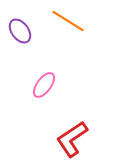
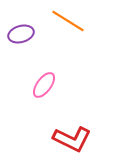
purple ellipse: moved 1 px right, 3 px down; rotated 70 degrees counterclockwise
red L-shape: rotated 120 degrees counterclockwise
